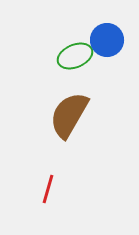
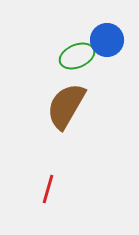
green ellipse: moved 2 px right
brown semicircle: moved 3 px left, 9 px up
